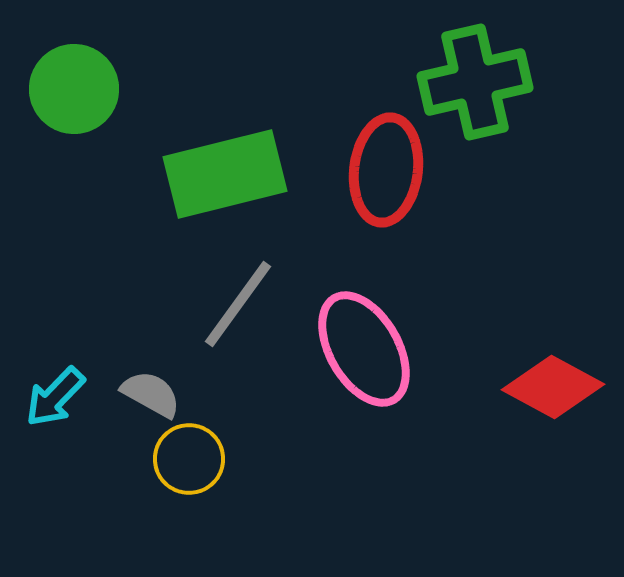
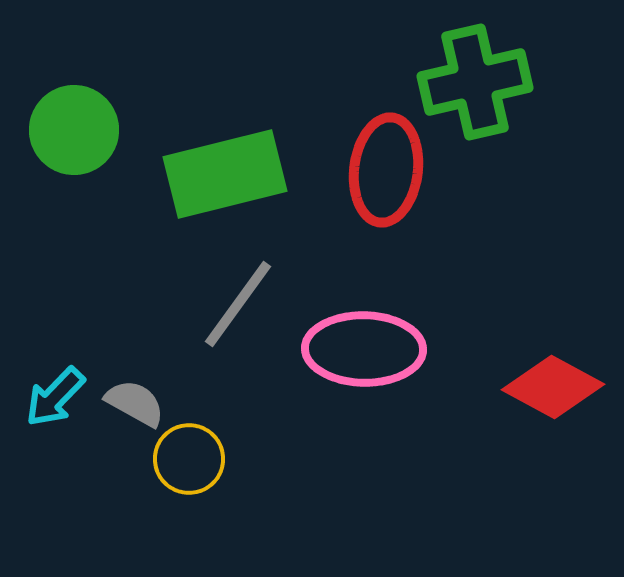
green circle: moved 41 px down
pink ellipse: rotated 59 degrees counterclockwise
gray semicircle: moved 16 px left, 9 px down
